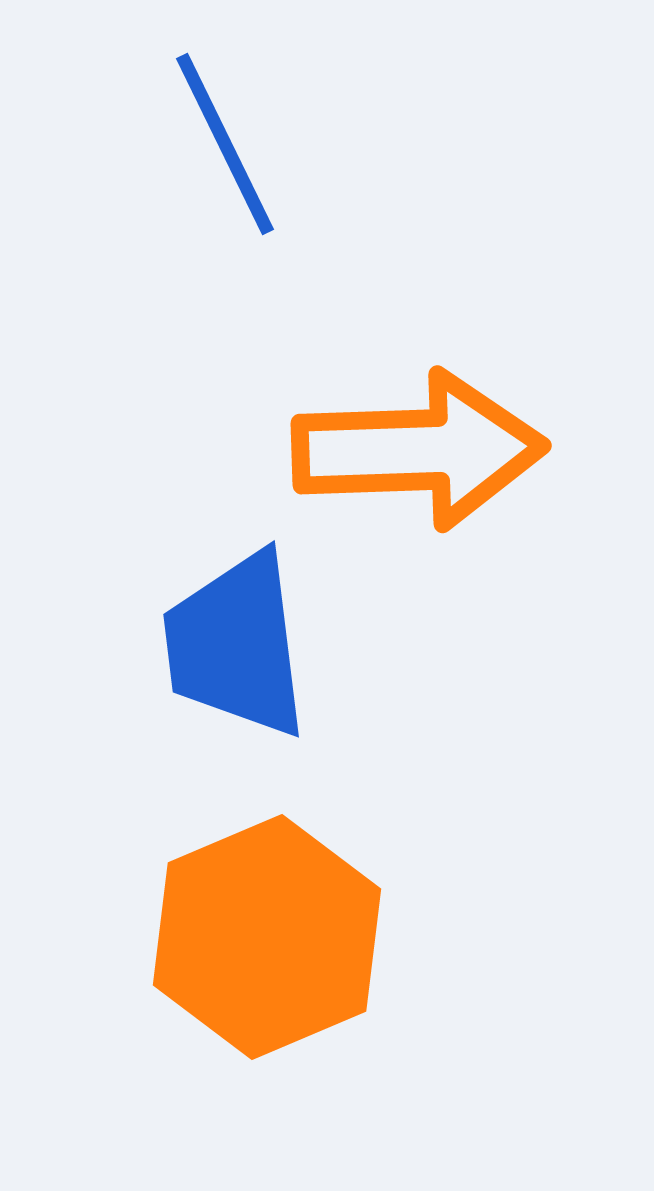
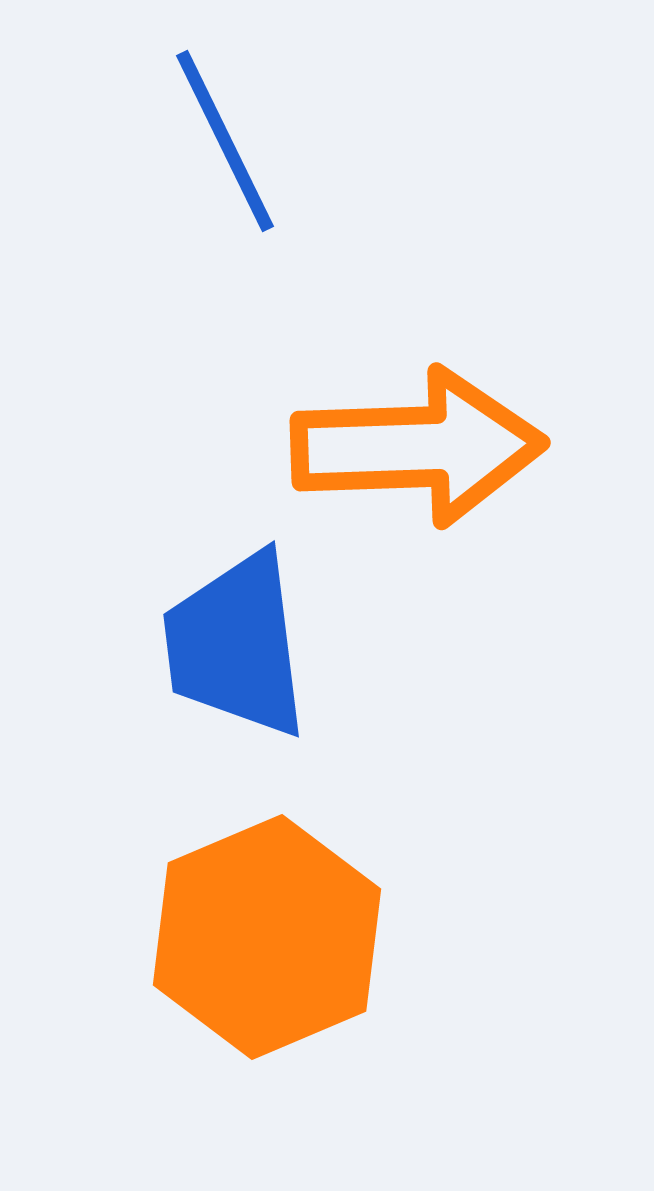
blue line: moved 3 px up
orange arrow: moved 1 px left, 3 px up
